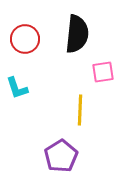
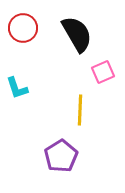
black semicircle: rotated 36 degrees counterclockwise
red circle: moved 2 px left, 11 px up
pink square: rotated 15 degrees counterclockwise
